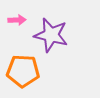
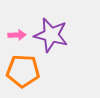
pink arrow: moved 15 px down
